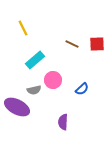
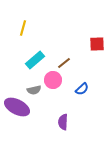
yellow line: rotated 42 degrees clockwise
brown line: moved 8 px left, 19 px down; rotated 64 degrees counterclockwise
